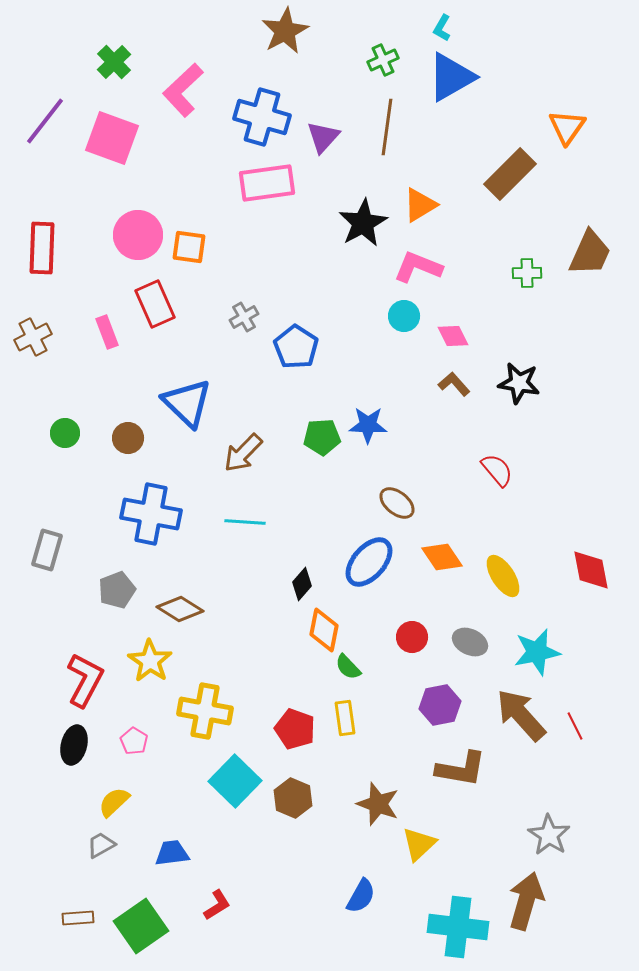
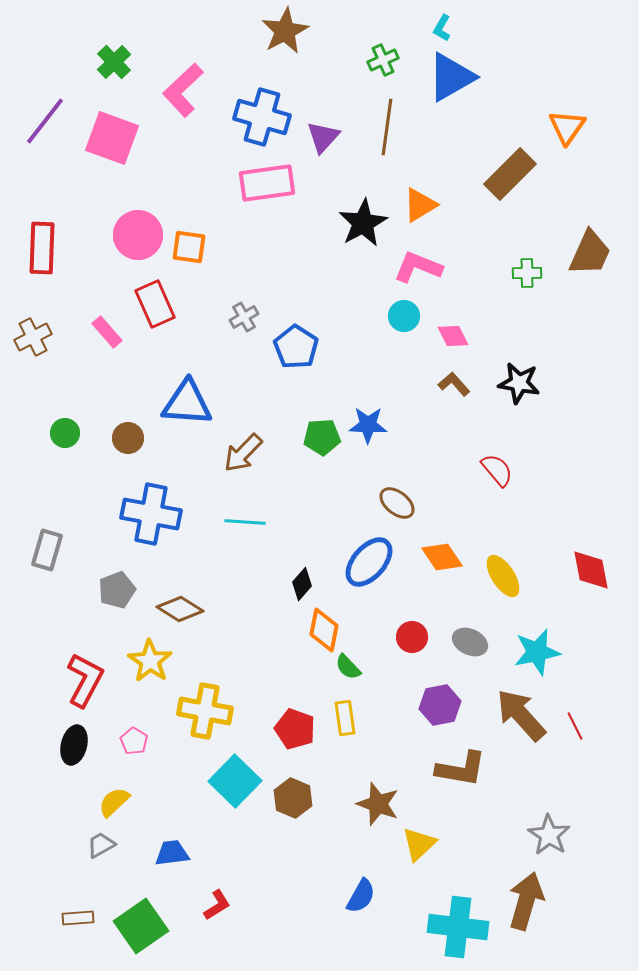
pink rectangle at (107, 332): rotated 20 degrees counterclockwise
blue triangle at (187, 403): rotated 40 degrees counterclockwise
